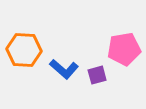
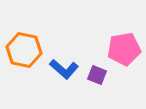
orange hexagon: rotated 8 degrees clockwise
purple square: rotated 36 degrees clockwise
